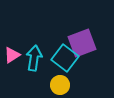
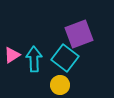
purple square: moved 3 px left, 9 px up
cyan arrow: moved 1 px down; rotated 10 degrees counterclockwise
